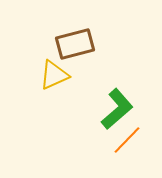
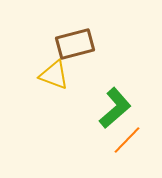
yellow triangle: rotated 44 degrees clockwise
green L-shape: moved 2 px left, 1 px up
